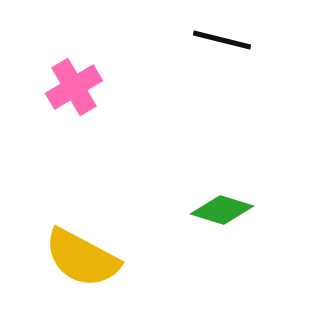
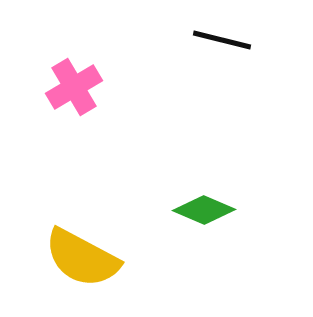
green diamond: moved 18 px left; rotated 6 degrees clockwise
